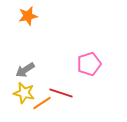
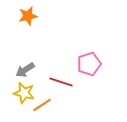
red line: moved 11 px up
orange line: moved 2 px down
